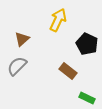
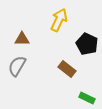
yellow arrow: moved 1 px right
brown triangle: rotated 42 degrees clockwise
gray semicircle: rotated 15 degrees counterclockwise
brown rectangle: moved 1 px left, 2 px up
